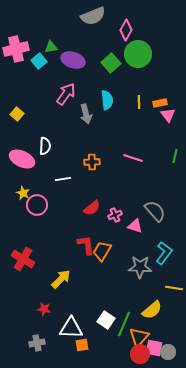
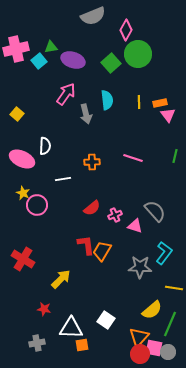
green line at (124, 324): moved 46 px right
